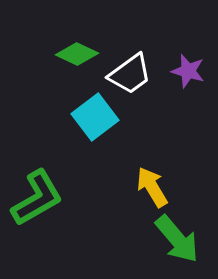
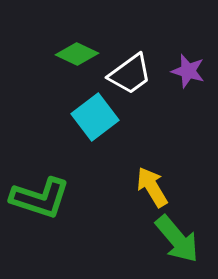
green L-shape: moved 3 px right; rotated 48 degrees clockwise
